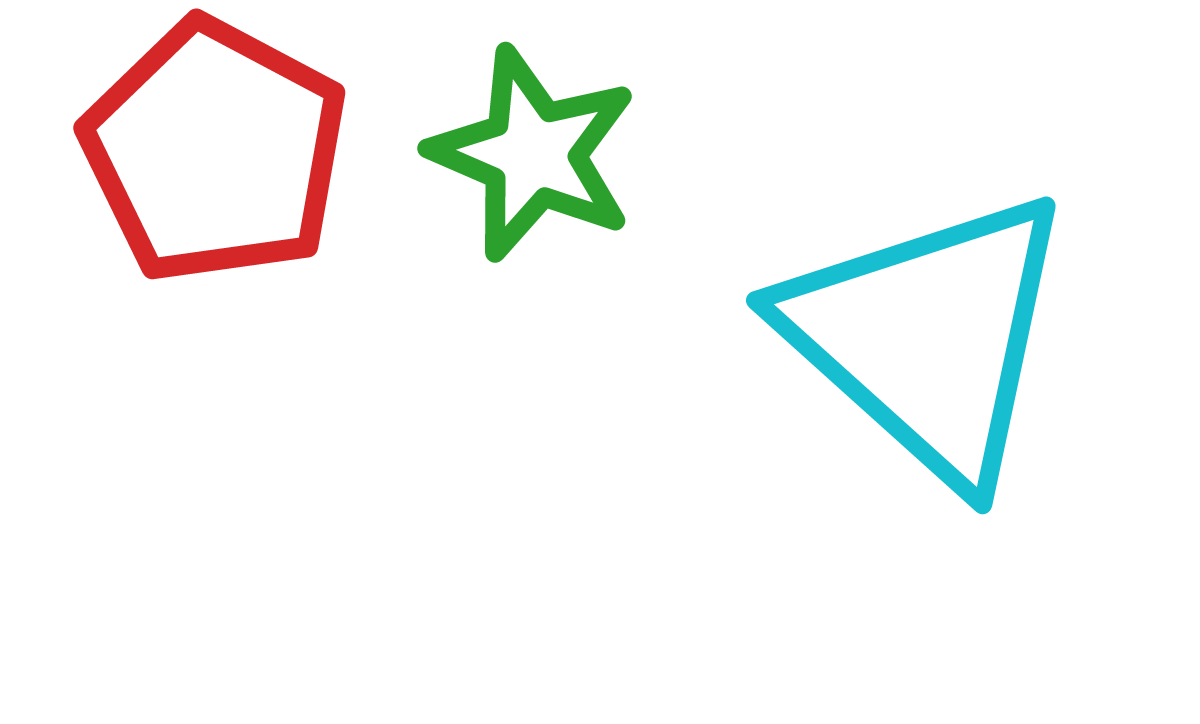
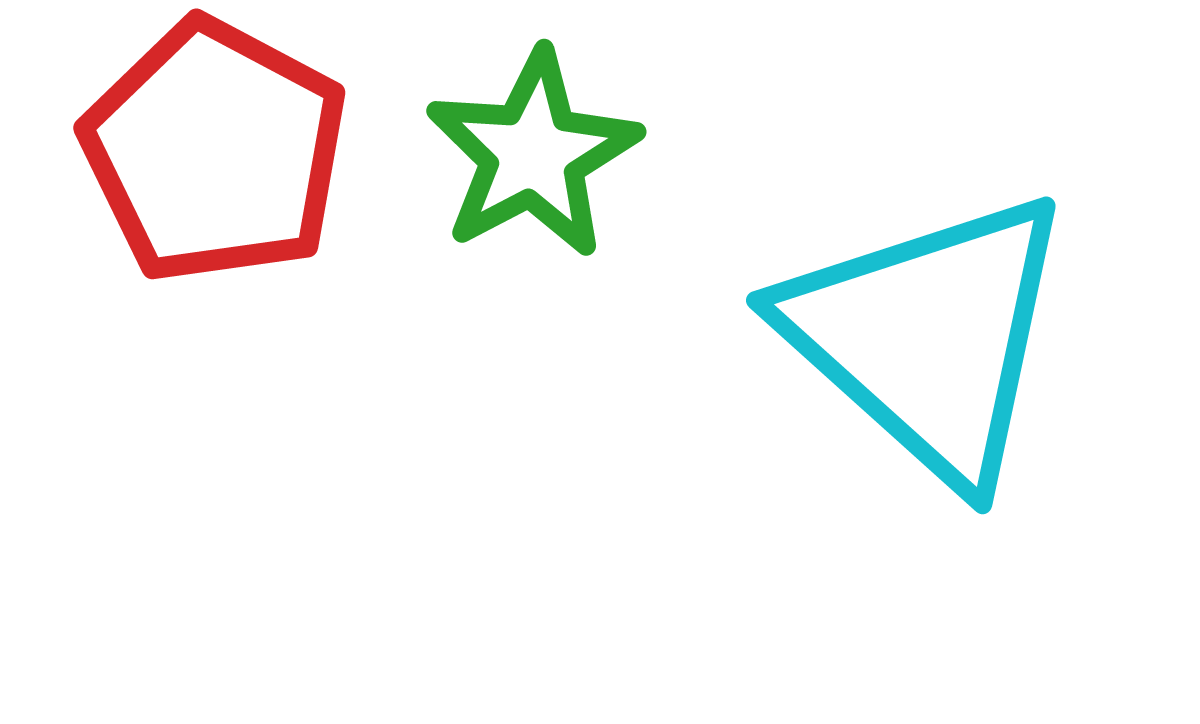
green star: rotated 21 degrees clockwise
